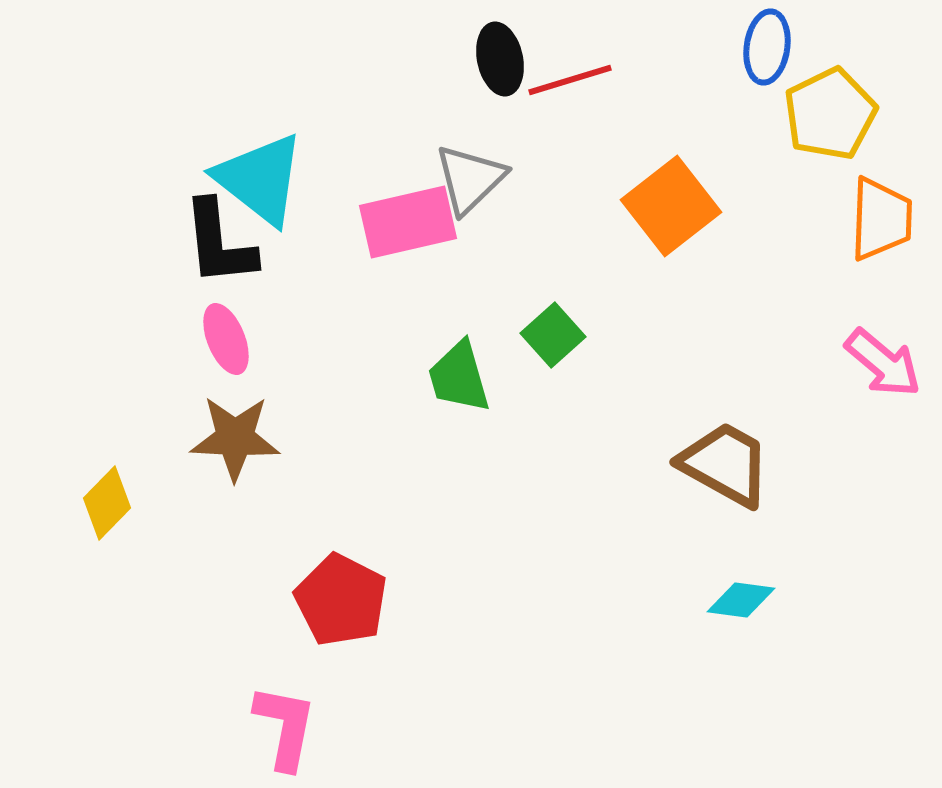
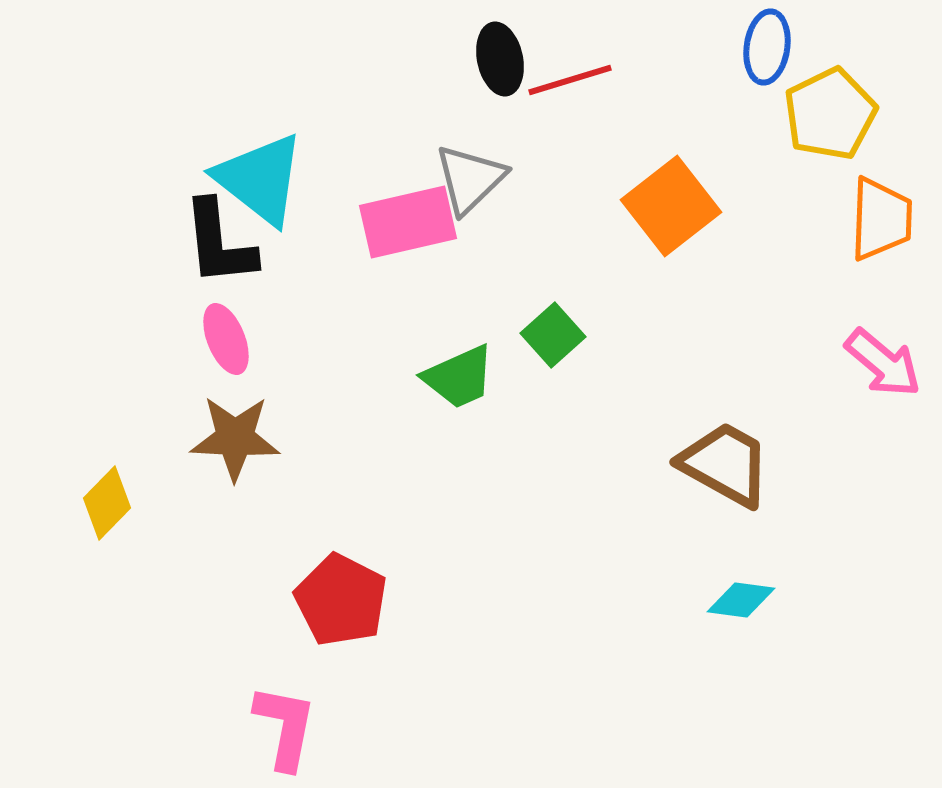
green trapezoid: rotated 98 degrees counterclockwise
